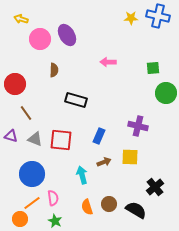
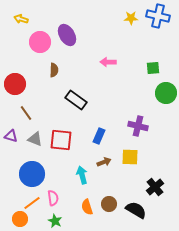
pink circle: moved 3 px down
black rectangle: rotated 20 degrees clockwise
